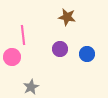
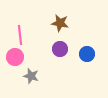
brown star: moved 7 px left, 6 px down
pink line: moved 3 px left
pink circle: moved 3 px right
gray star: moved 11 px up; rotated 28 degrees counterclockwise
